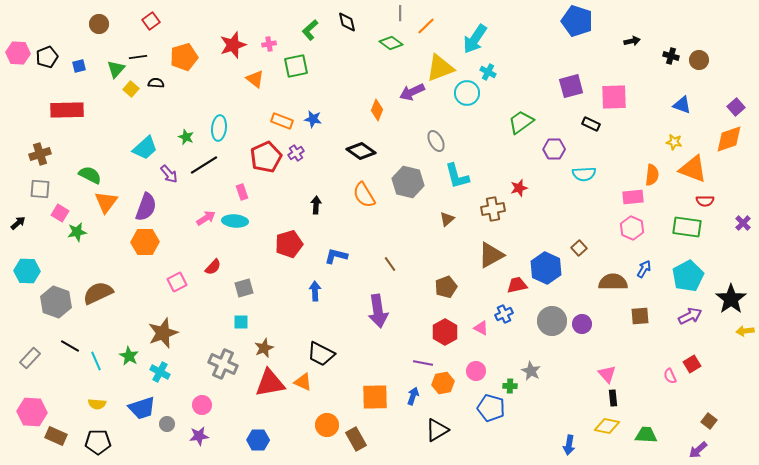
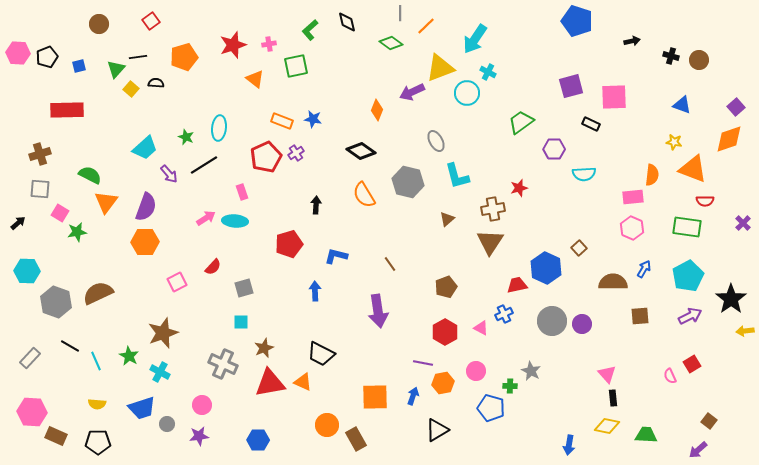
brown triangle at (491, 255): moved 1 px left, 13 px up; rotated 28 degrees counterclockwise
